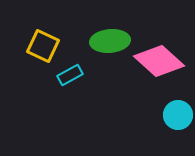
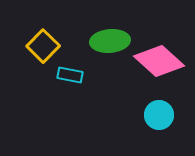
yellow square: rotated 20 degrees clockwise
cyan rectangle: rotated 40 degrees clockwise
cyan circle: moved 19 px left
